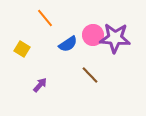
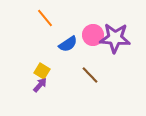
yellow square: moved 20 px right, 22 px down
